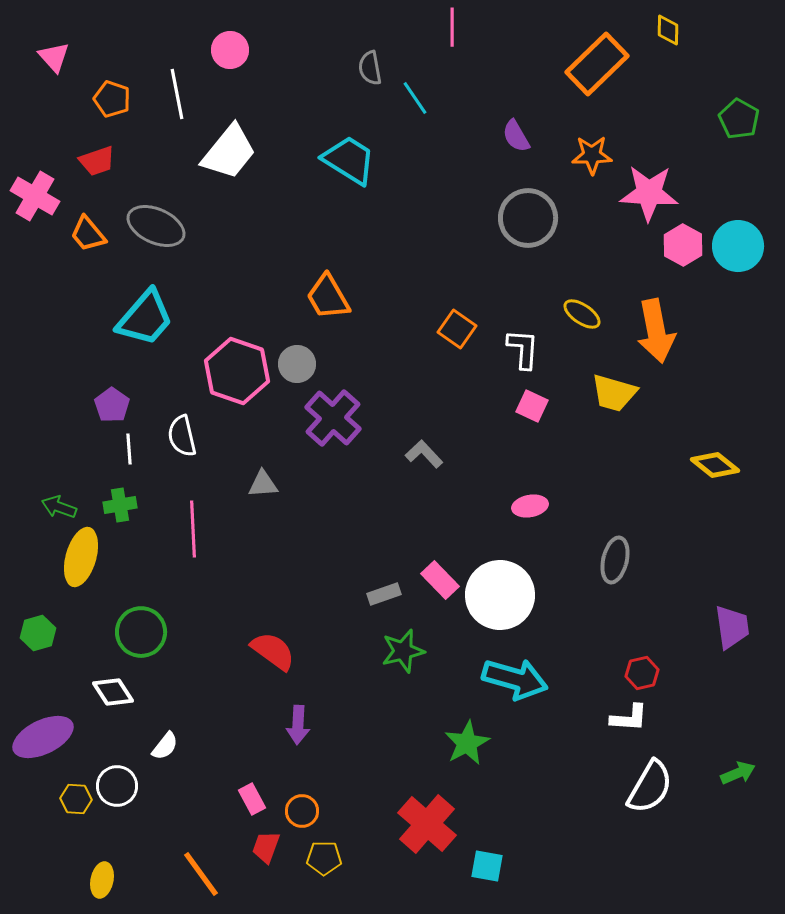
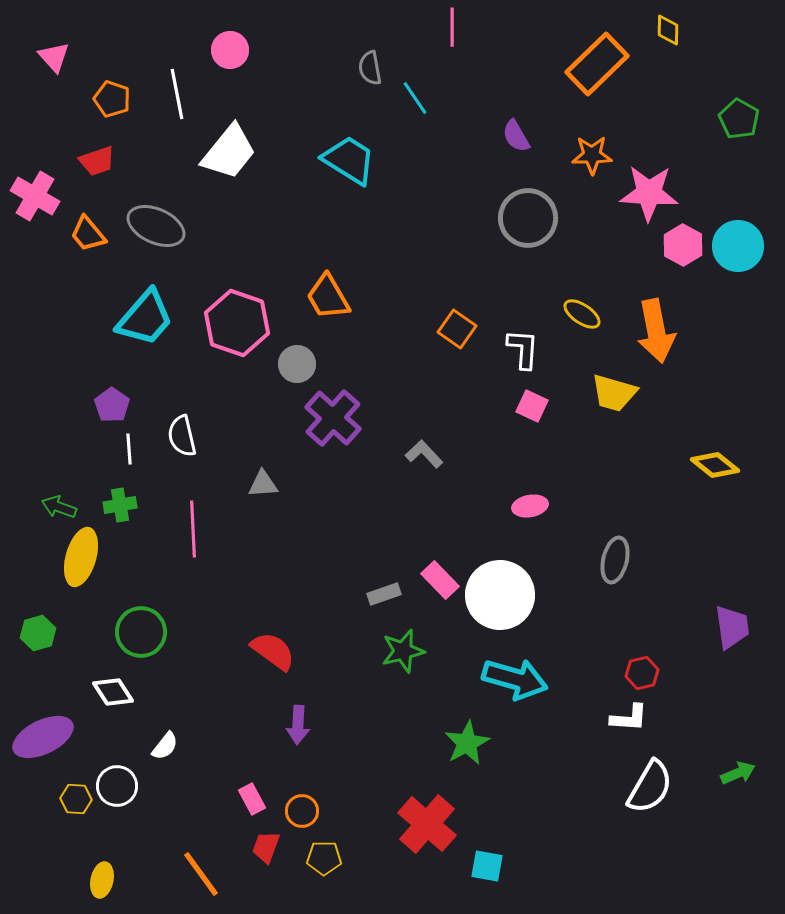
pink hexagon at (237, 371): moved 48 px up
